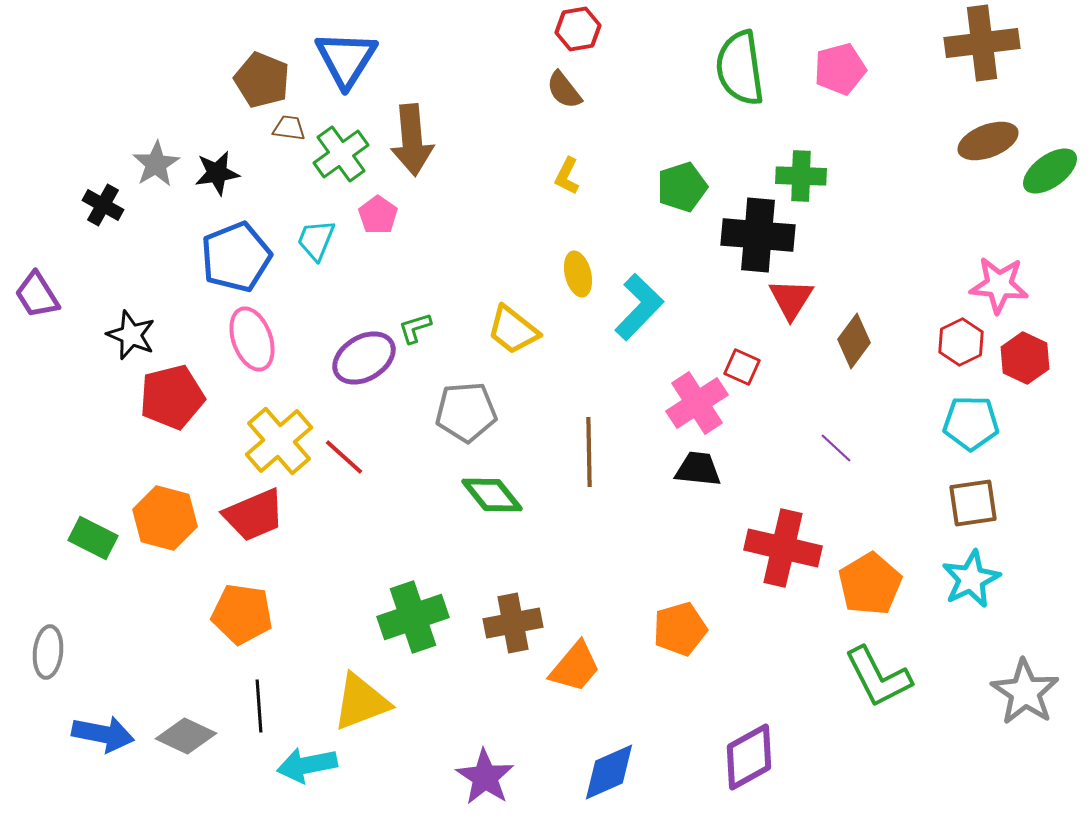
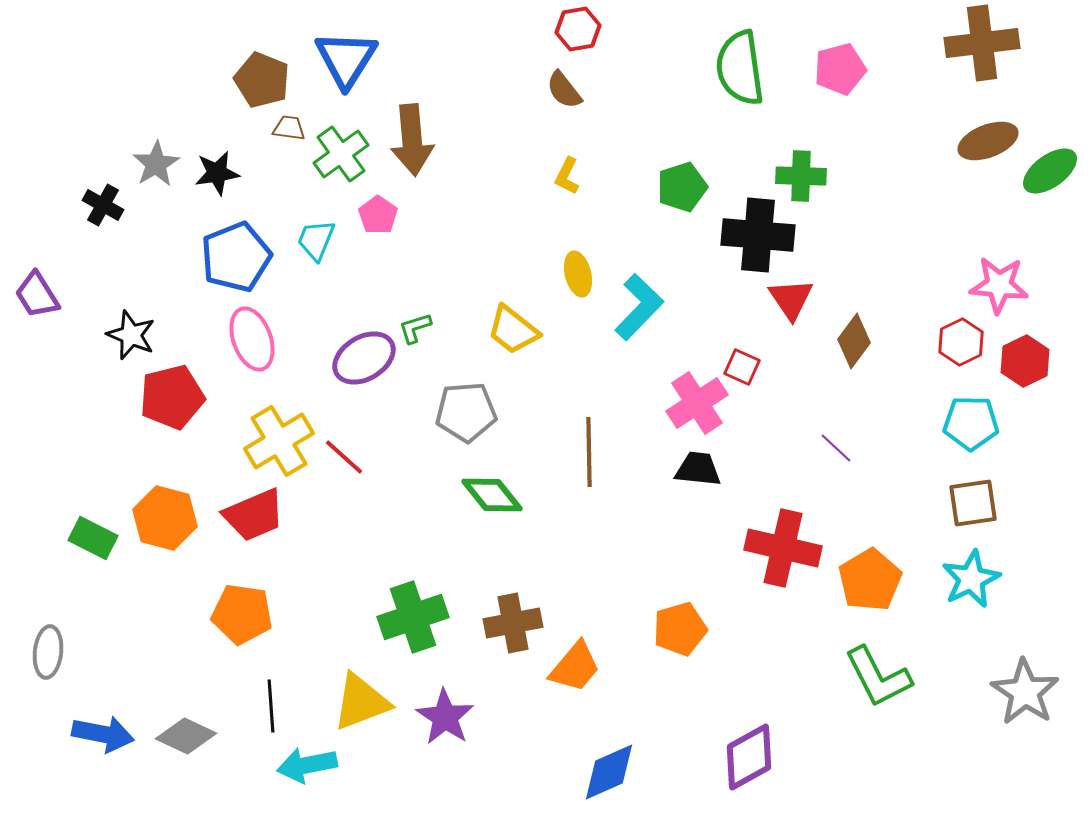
red triangle at (791, 299): rotated 6 degrees counterclockwise
red hexagon at (1025, 358): moved 3 px down; rotated 9 degrees clockwise
yellow cross at (279, 441): rotated 10 degrees clockwise
orange pentagon at (870, 584): moved 4 px up
black line at (259, 706): moved 12 px right
purple star at (485, 777): moved 40 px left, 60 px up
